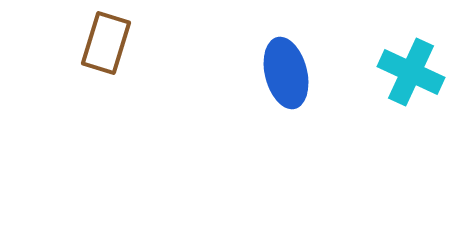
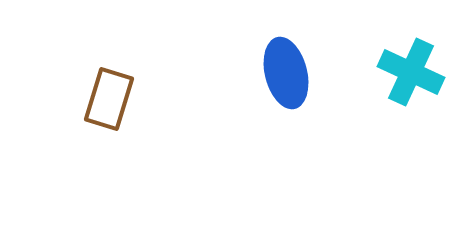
brown rectangle: moved 3 px right, 56 px down
